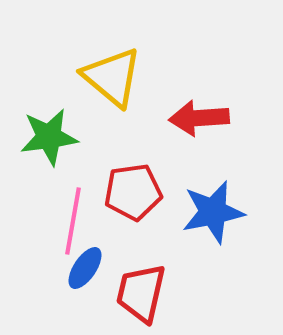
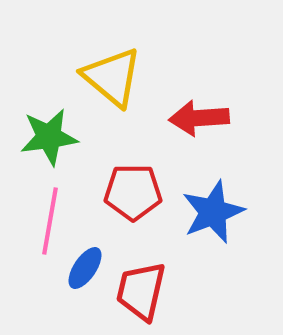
red pentagon: rotated 8 degrees clockwise
blue star: rotated 10 degrees counterclockwise
pink line: moved 23 px left
red trapezoid: moved 2 px up
